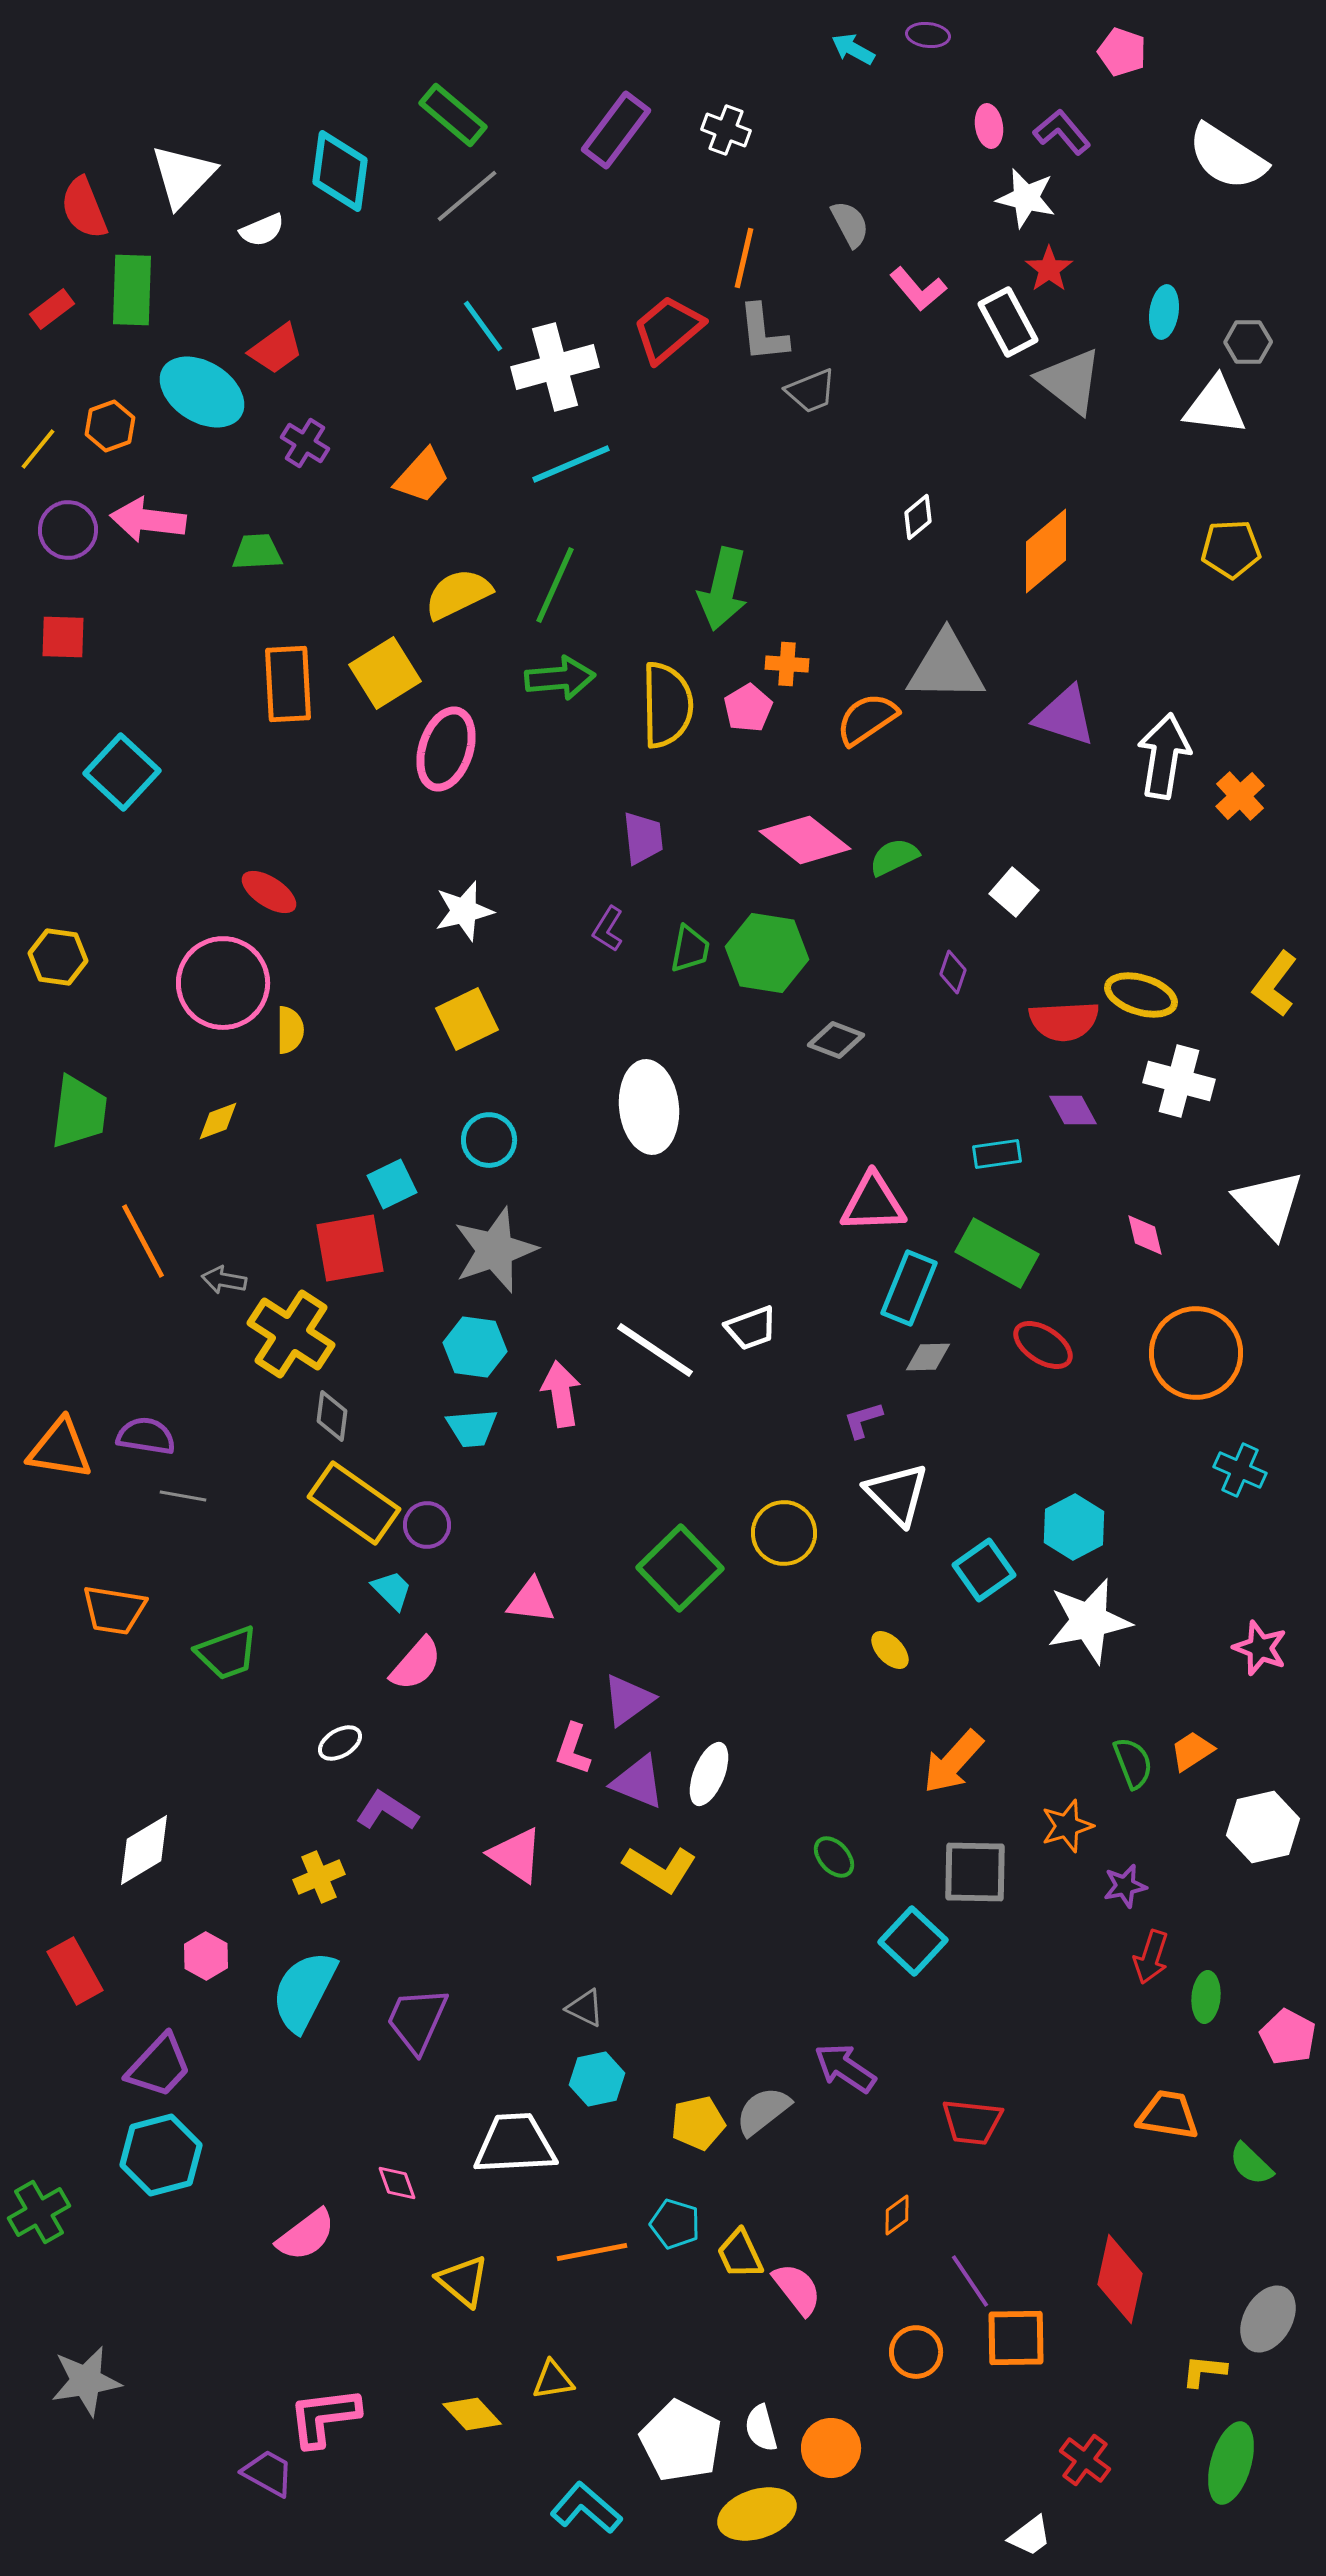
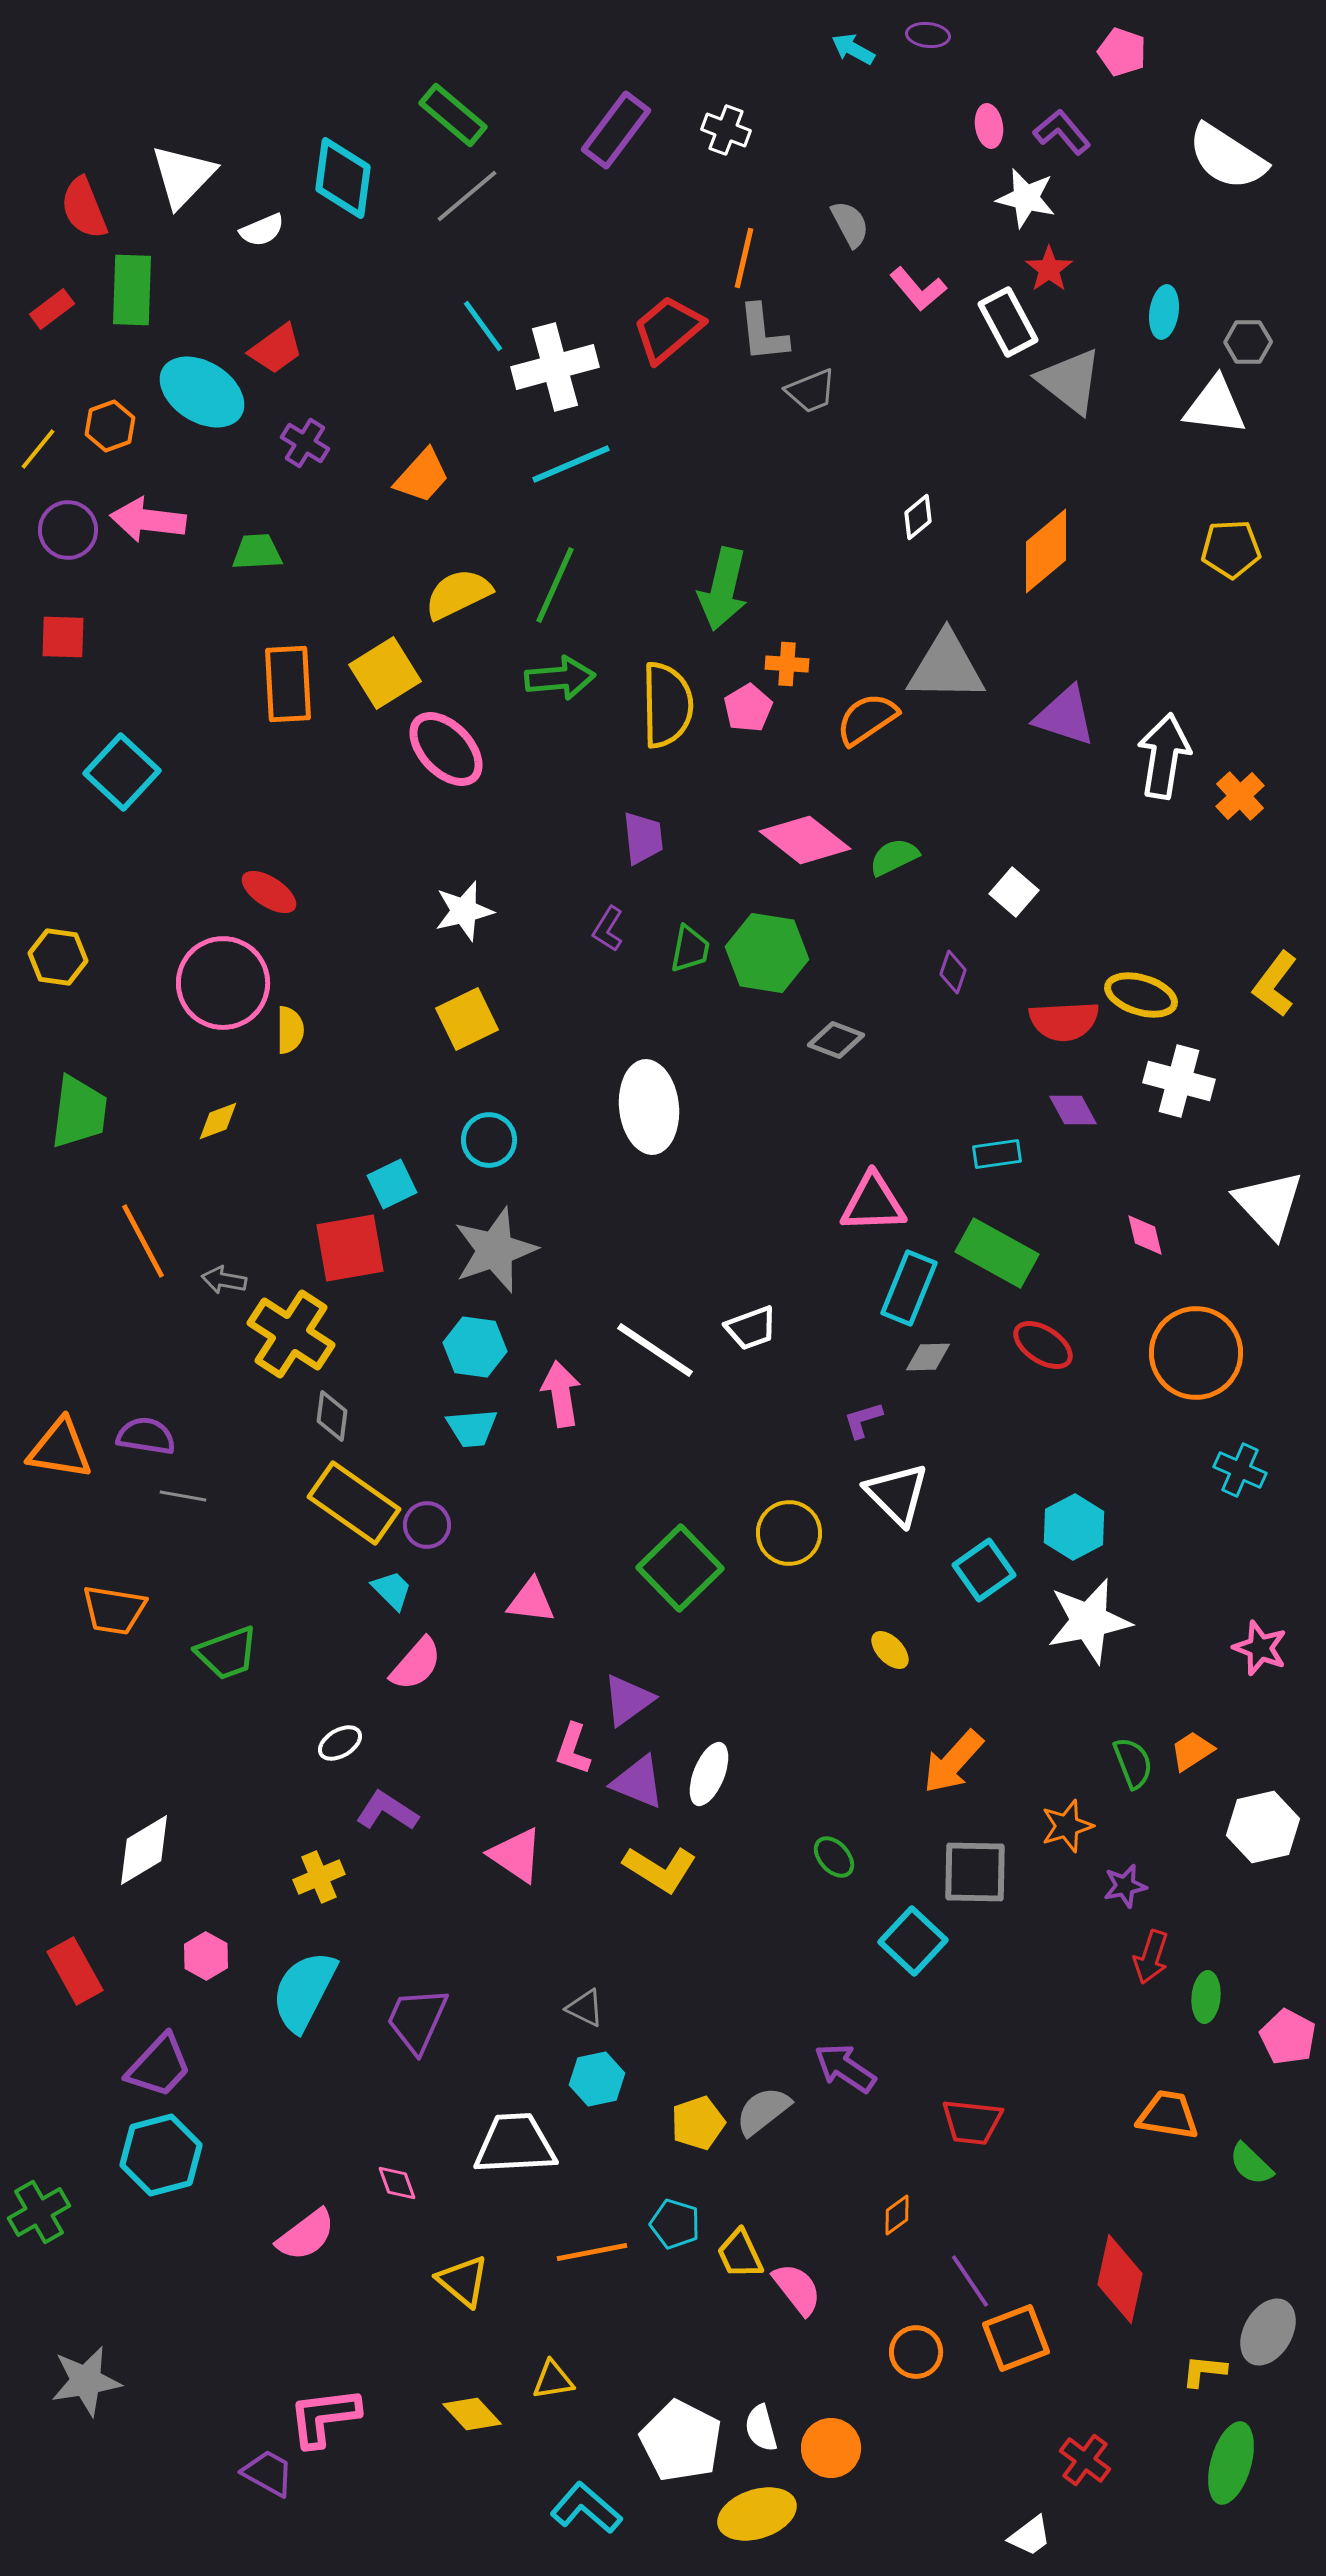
cyan diamond at (340, 171): moved 3 px right, 7 px down
pink ellipse at (446, 749): rotated 62 degrees counterclockwise
yellow circle at (784, 1533): moved 5 px right
yellow pentagon at (698, 2123): rotated 6 degrees counterclockwise
gray ellipse at (1268, 2319): moved 13 px down
orange square at (1016, 2338): rotated 20 degrees counterclockwise
